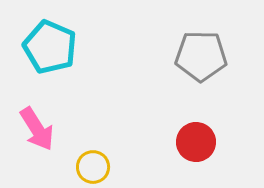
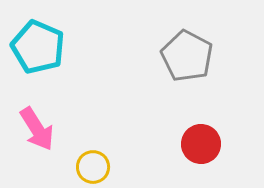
cyan pentagon: moved 12 px left
gray pentagon: moved 14 px left; rotated 27 degrees clockwise
red circle: moved 5 px right, 2 px down
